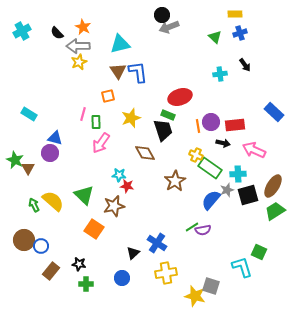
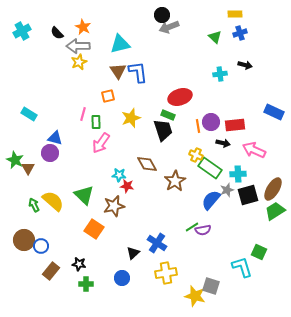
black arrow at (245, 65): rotated 40 degrees counterclockwise
blue rectangle at (274, 112): rotated 18 degrees counterclockwise
brown diamond at (145, 153): moved 2 px right, 11 px down
brown ellipse at (273, 186): moved 3 px down
